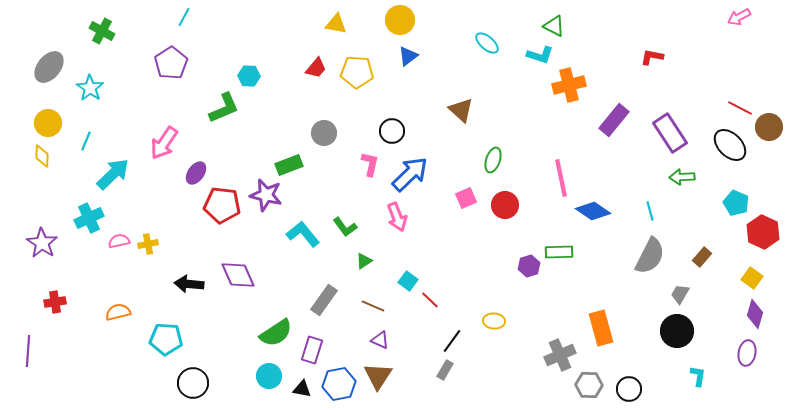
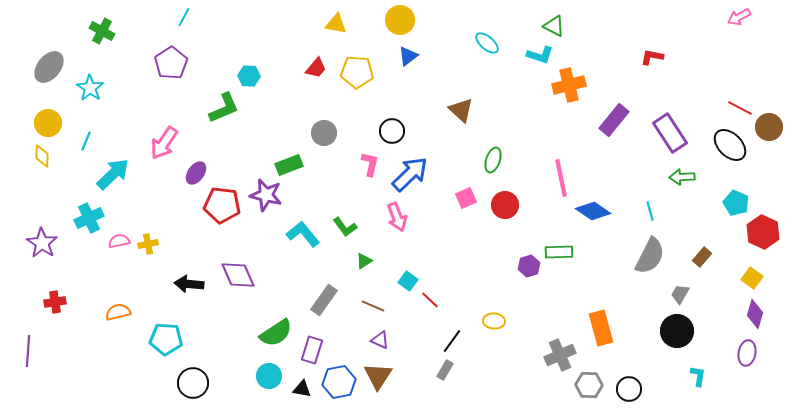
blue hexagon at (339, 384): moved 2 px up
